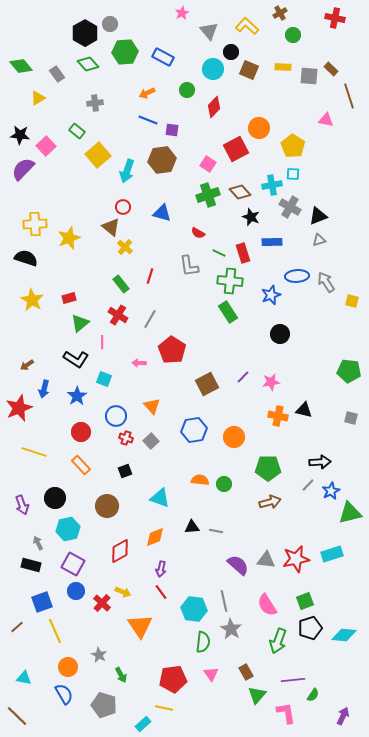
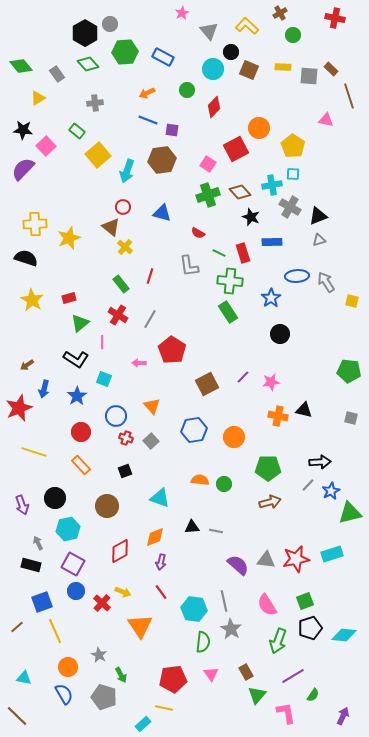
black star at (20, 135): moved 3 px right, 5 px up
blue star at (271, 295): moved 3 px down; rotated 12 degrees counterclockwise
purple arrow at (161, 569): moved 7 px up
purple line at (293, 680): moved 4 px up; rotated 25 degrees counterclockwise
gray pentagon at (104, 705): moved 8 px up
